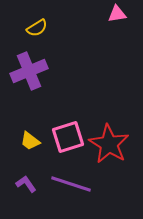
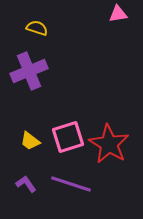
pink triangle: moved 1 px right
yellow semicircle: rotated 130 degrees counterclockwise
